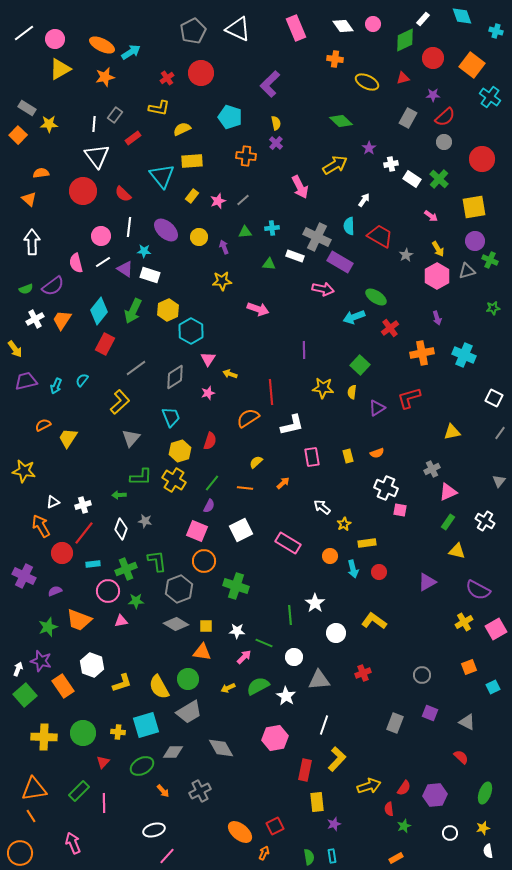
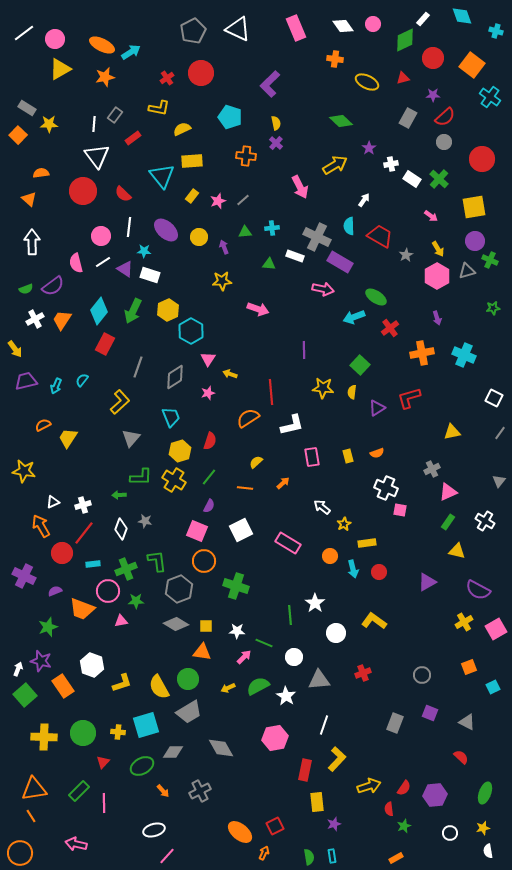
gray line at (136, 368): moved 2 px right, 1 px up; rotated 35 degrees counterclockwise
green line at (212, 483): moved 3 px left, 6 px up
orange trapezoid at (79, 620): moved 3 px right, 11 px up
pink arrow at (73, 843): moved 3 px right, 1 px down; rotated 55 degrees counterclockwise
